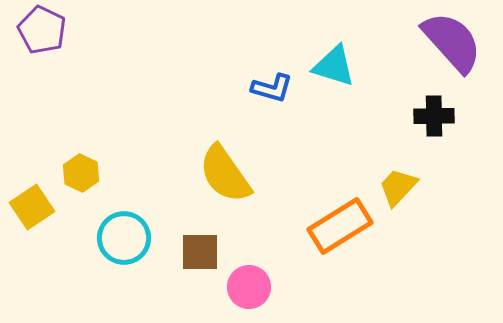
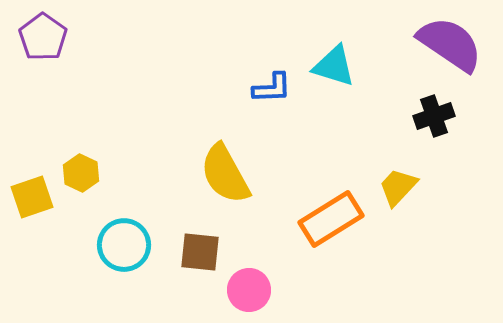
purple pentagon: moved 1 px right, 7 px down; rotated 9 degrees clockwise
purple semicircle: moved 2 px left, 2 px down; rotated 14 degrees counterclockwise
blue L-shape: rotated 18 degrees counterclockwise
black cross: rotated 18 degrees counterclockwise
yellow semicircle: rotated 6 degrees clockwise
yellow square: moved 10 px up; rotated 15 degrees clockwise
orange rectangle: moved 9 px left, 7 px up
cyan circle: moved 7 px down
brown square: rotated 6 degrees clockwise
pink circle: moved 3 px down
